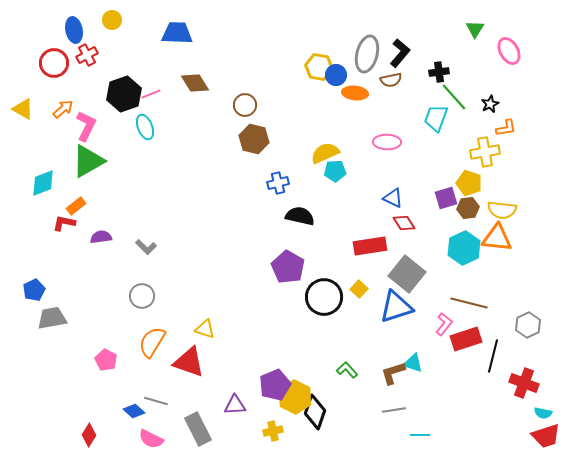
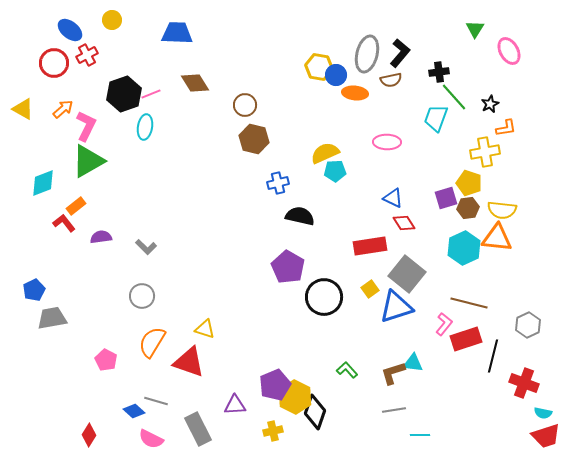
blue ellipse at (74, 30): moved 4 px left; rotated 40 degrees counterclockwise
cyan ellipse at (145, 127): rotated 30 degrees clockwise
red L-shape at (64, 223): rotated 40 degrees clockwise
yellow square at (359, 289): moved 11 px right; rotated 12 degrees clockwise
cyan triangle at (413, 363): rotated 10 degrees counterclockwise
